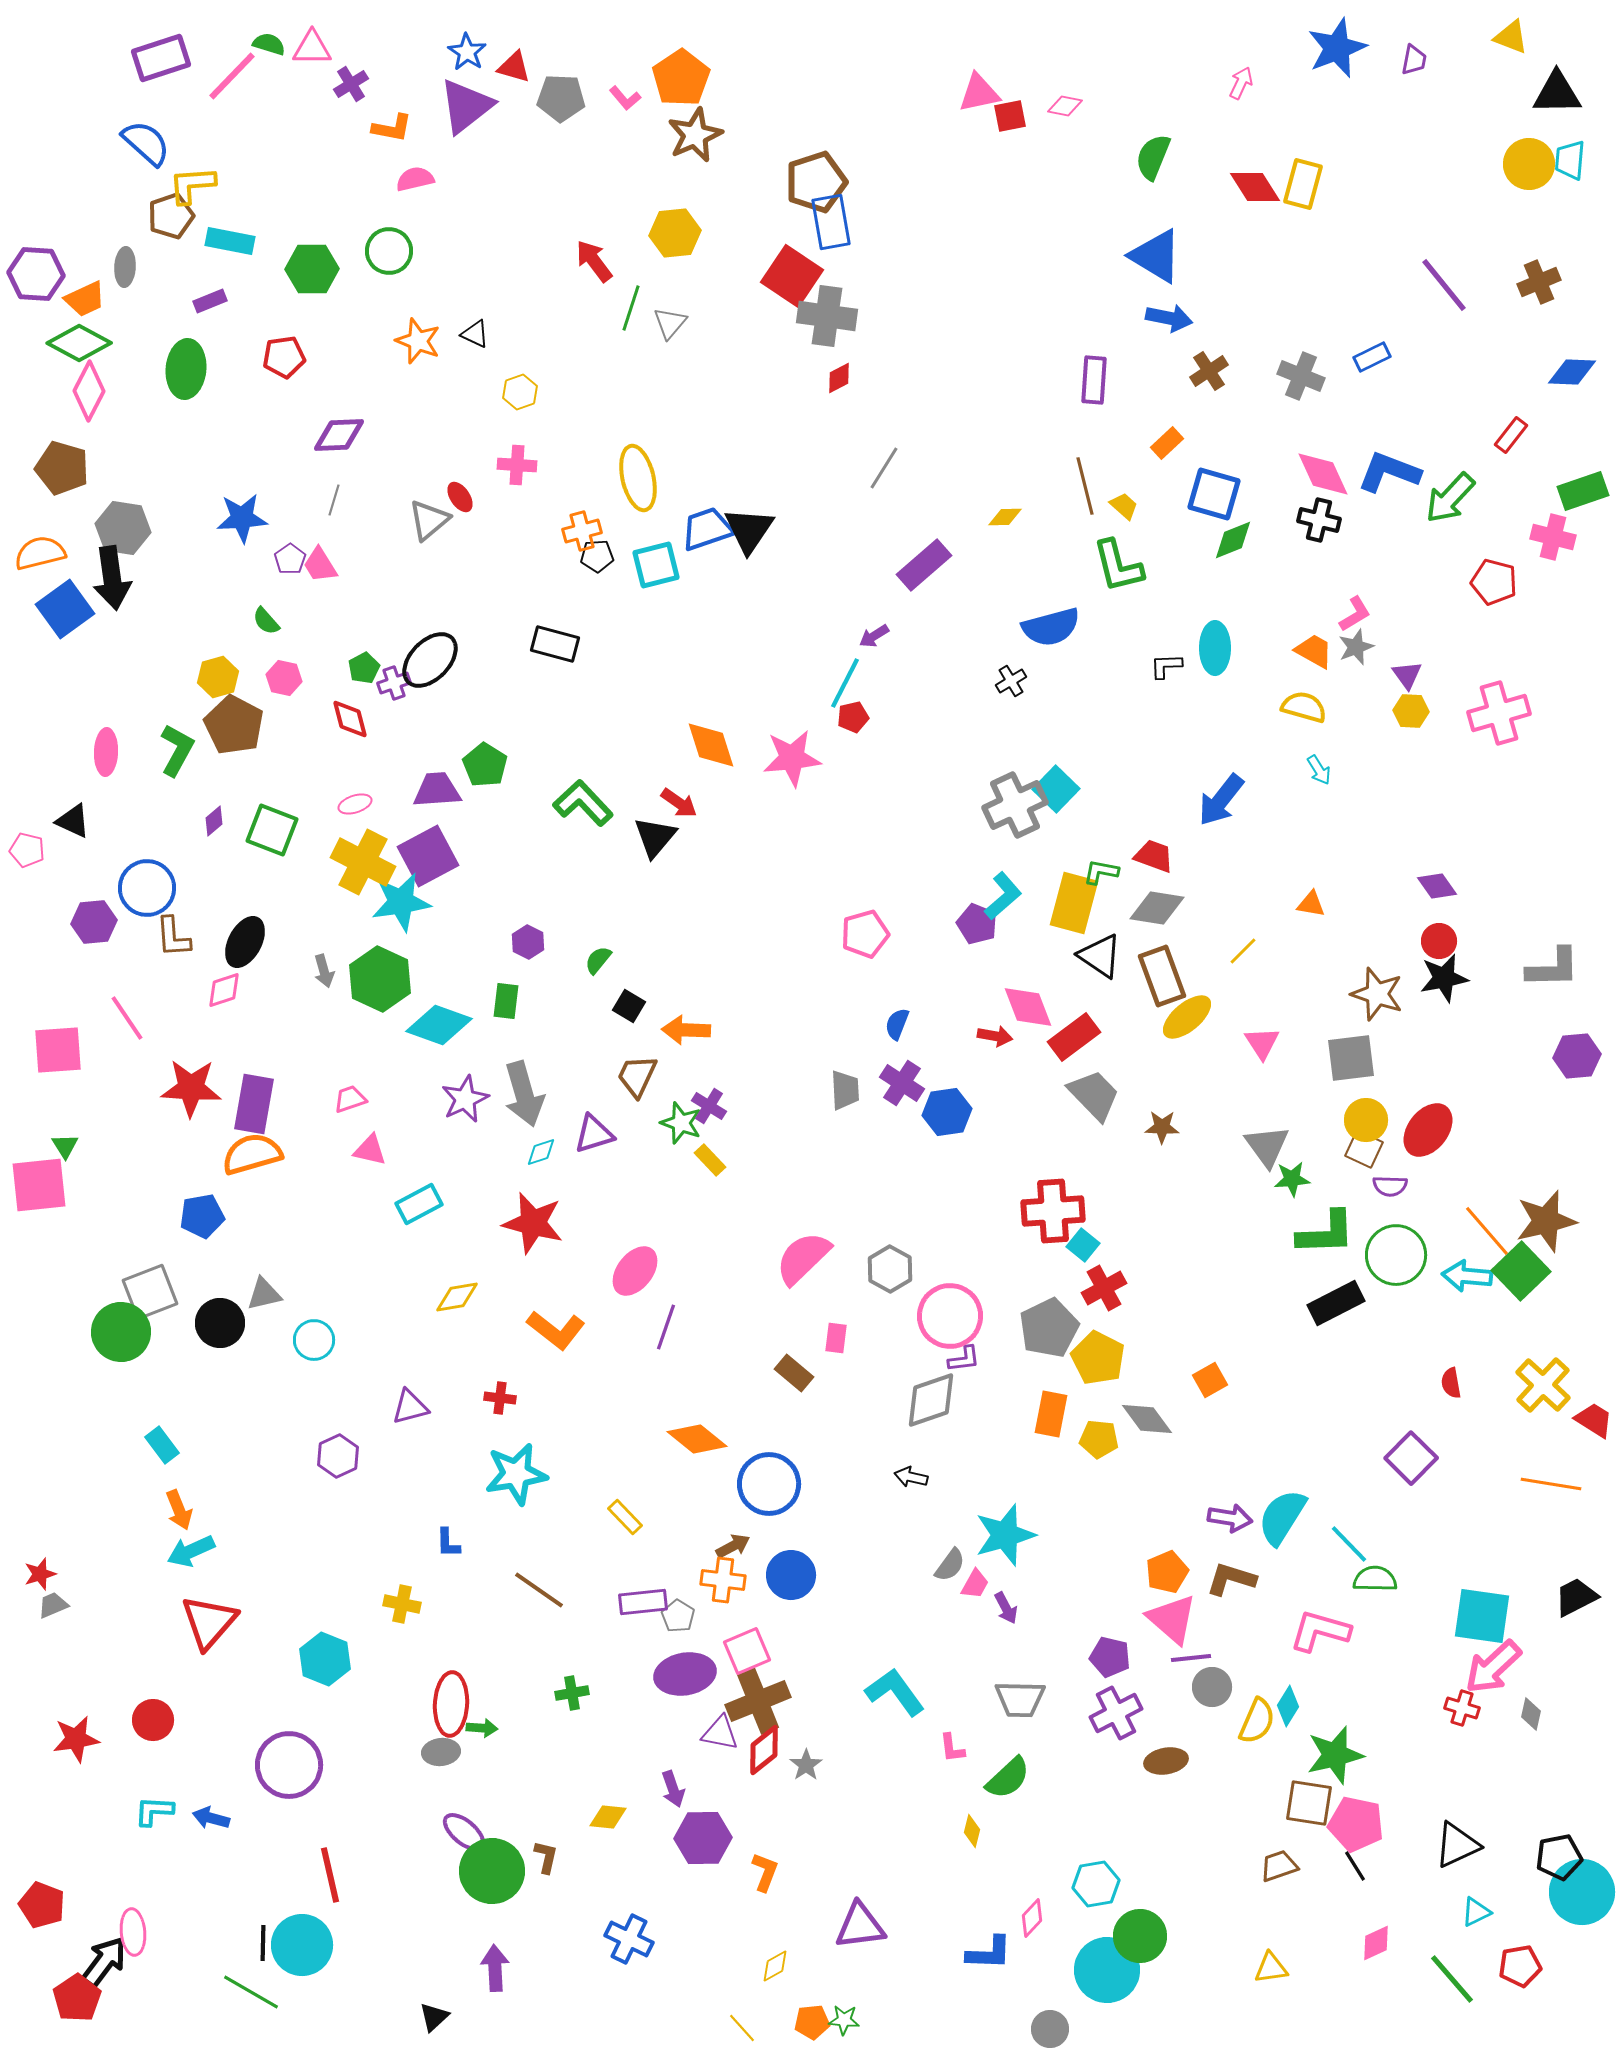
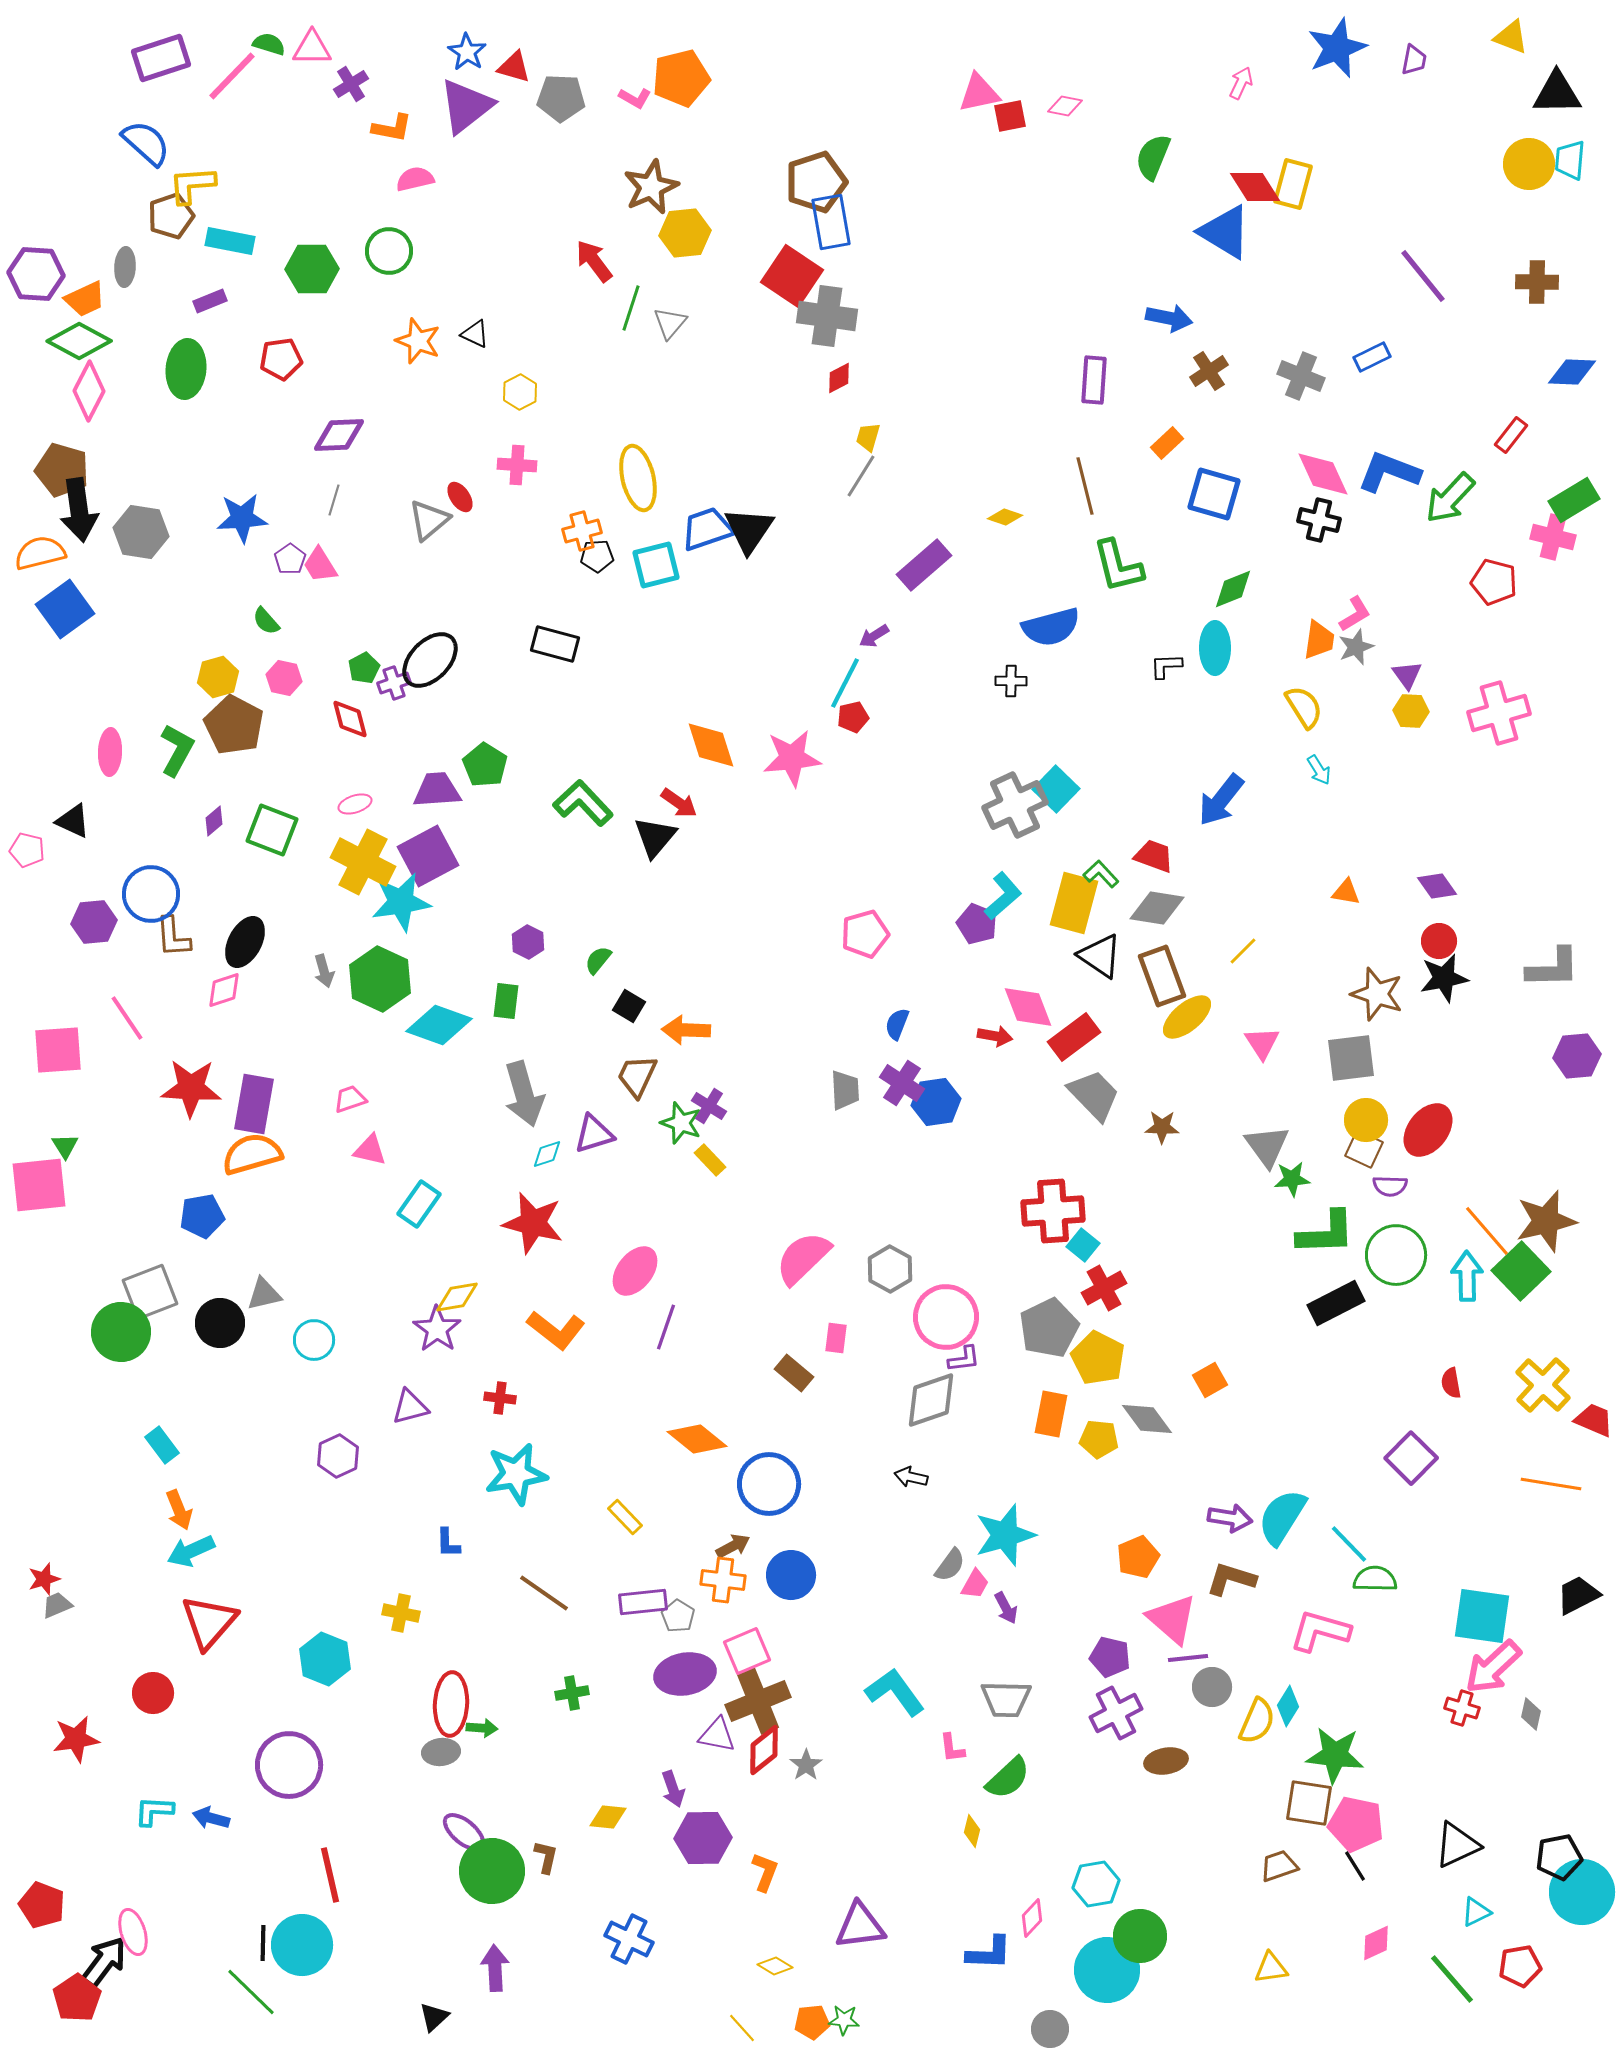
orange pentagon at (681, 78): rotated 20 degrees clockwise
pink L-shape at (625, 98): moved 10 px right; rotated 20 degrees counterclockwise
brown star at (695, 135): moved 44 px left, 52 px down
yellow rectangle at (1303, 184): moved 10 px left
yellow hexagon at (675, 233): moved 10 px right
blue triangle at (1156, 256): moved 69 px right, 24 px up
brown cross at (1539, 282): moved 2 px left; rotated 24 degrees clockwise
purple line at (1444, 285): moved 21 px left, 9 px up
green diamond at (79, 343): moved 2 px up
red pentagon at (284, 357): moved 3 px left, 2 px down
yellow hexagon at (520, 392): rotated 8 degrees counterclockwise
brown pentagon at (62, 468): moved 2 px down
gray line at (884, 468): moved 23 px left, 8 px down
green rectangle at (1583, 491): moved 9 px left, 9 px down; rotated 12 degrees counterclockwise
yellow trapezoid at (1124, 506): moved 256 px left, 69 px up; rotated 116 degrees counterclockwise
yellow diamond at (1005, 517): rotated 20 degrees clockwise
gray hexagon at (123, 528): moved 18 px right, 4 px down
green diamond at (1233, 540): moved 49 px down
black arrow at (112, 578): moved 33 px left, 68 px up
orange trapezoid at (1314, 651): moved 5 px right, 11 px up; rotated 69 degrees clockwise
black cross at (1011, 681): rotated 32 degrees clockwise
yellow semicircle at (1304, 707): rotated 42 degrees clockwise
pink ellipse at (106, 752): moved 4 px right
green L-shape at (1101, 872): moved 2 px down; rotated 36 degrees clockwise
blue circle at (147, 888): moved 4 px right, 6 px down
orange triangle at (1311, 904): moved 35 px right, 12 px up
purple star at (465, 1099): moved 28 px left, 230 px down; rotated 12 degrees counterclockwise
blue hexagon at (947, 1112): moved 11 px left, 10 px up
cyan diamond at (541, 1152): moved 6 px right, 2 px down
cyan rectangle at (419, 1204): rotated 27 degrees counterclockwise
cyan arrow at (1467, 1276): rotated 84 degrees clockwise
pink circle at (950, 1316): moved 4 px left, 1 px down
red trapezoid at (1594, 1420): rotated 9 degrees counterclockwise
orange pentagon at (1167, 1572): moved 29 px left, 15 px up
red star at (40, 1574): moved 4 px right, 5 px down
brown line at (539, 1590): moved 5 px right, 3 px down
black trapezoid at (1576, 1597): moved 2 px right, 2 px up
yellow cross at (402, 1604): moved 1 px left, 9 px down
gray trapezoid at (53, 1605): moved 4 px right
purple line at (1191, 1658): moved 3 px left
gray trapezoid at (1020, 1699): moved 14 px left
red circle at (153, 1720): moved 27 px up
purple triangle at (720, 1733): moved 3 px left, 2 px down
green star at (1335, 1755): rotated 20 degrees clockwise
pink ellipse at (133, 1932): rotated 12 degrees counterclockwise
yellow diamond at (775, 1966): rotated 60 degrees clockwise
green line at (251, 1992): rotated 14 degrees clockwise
